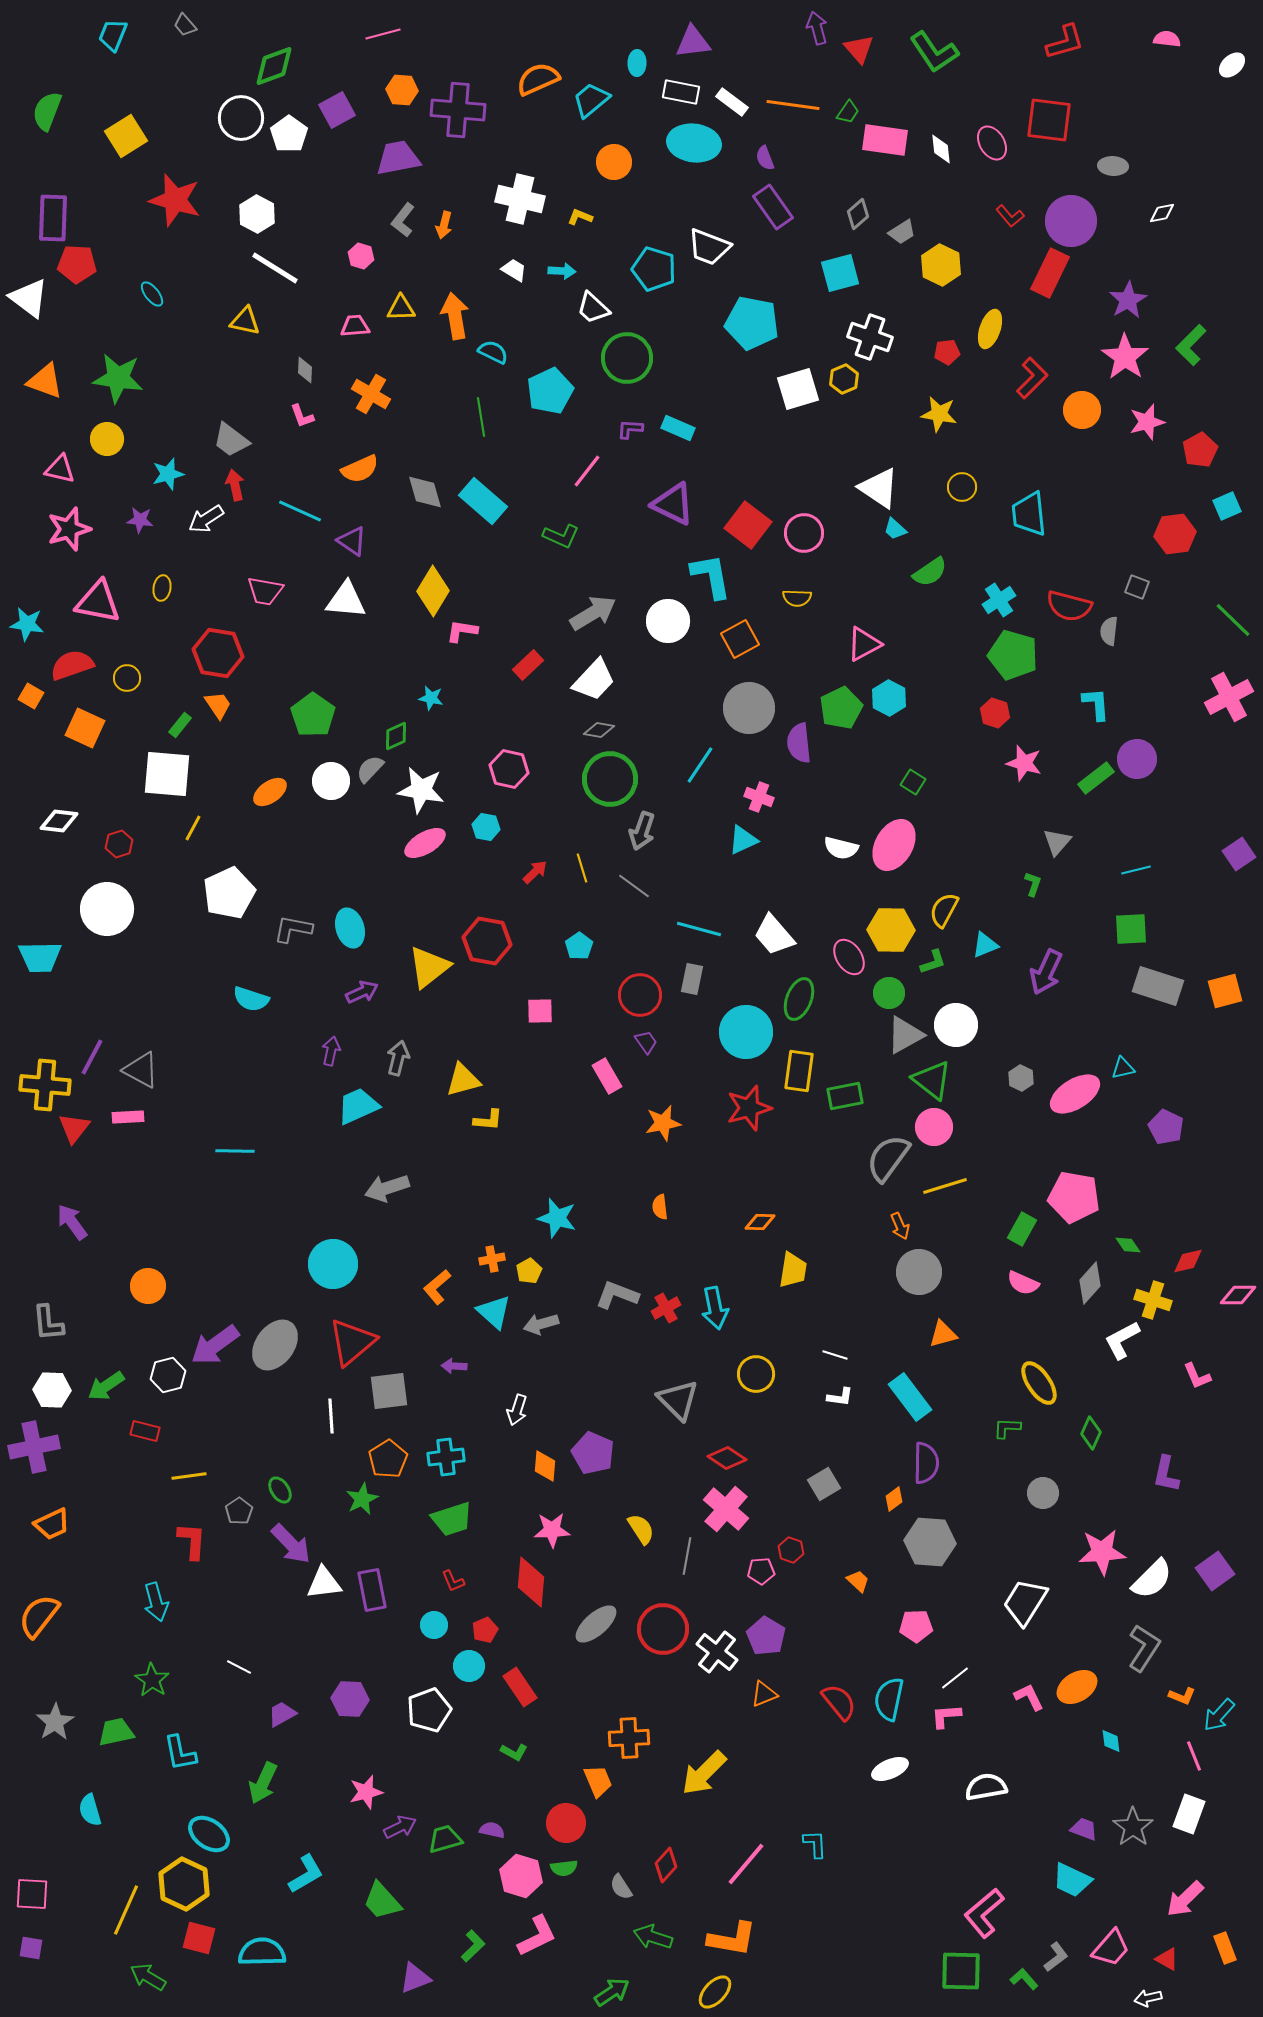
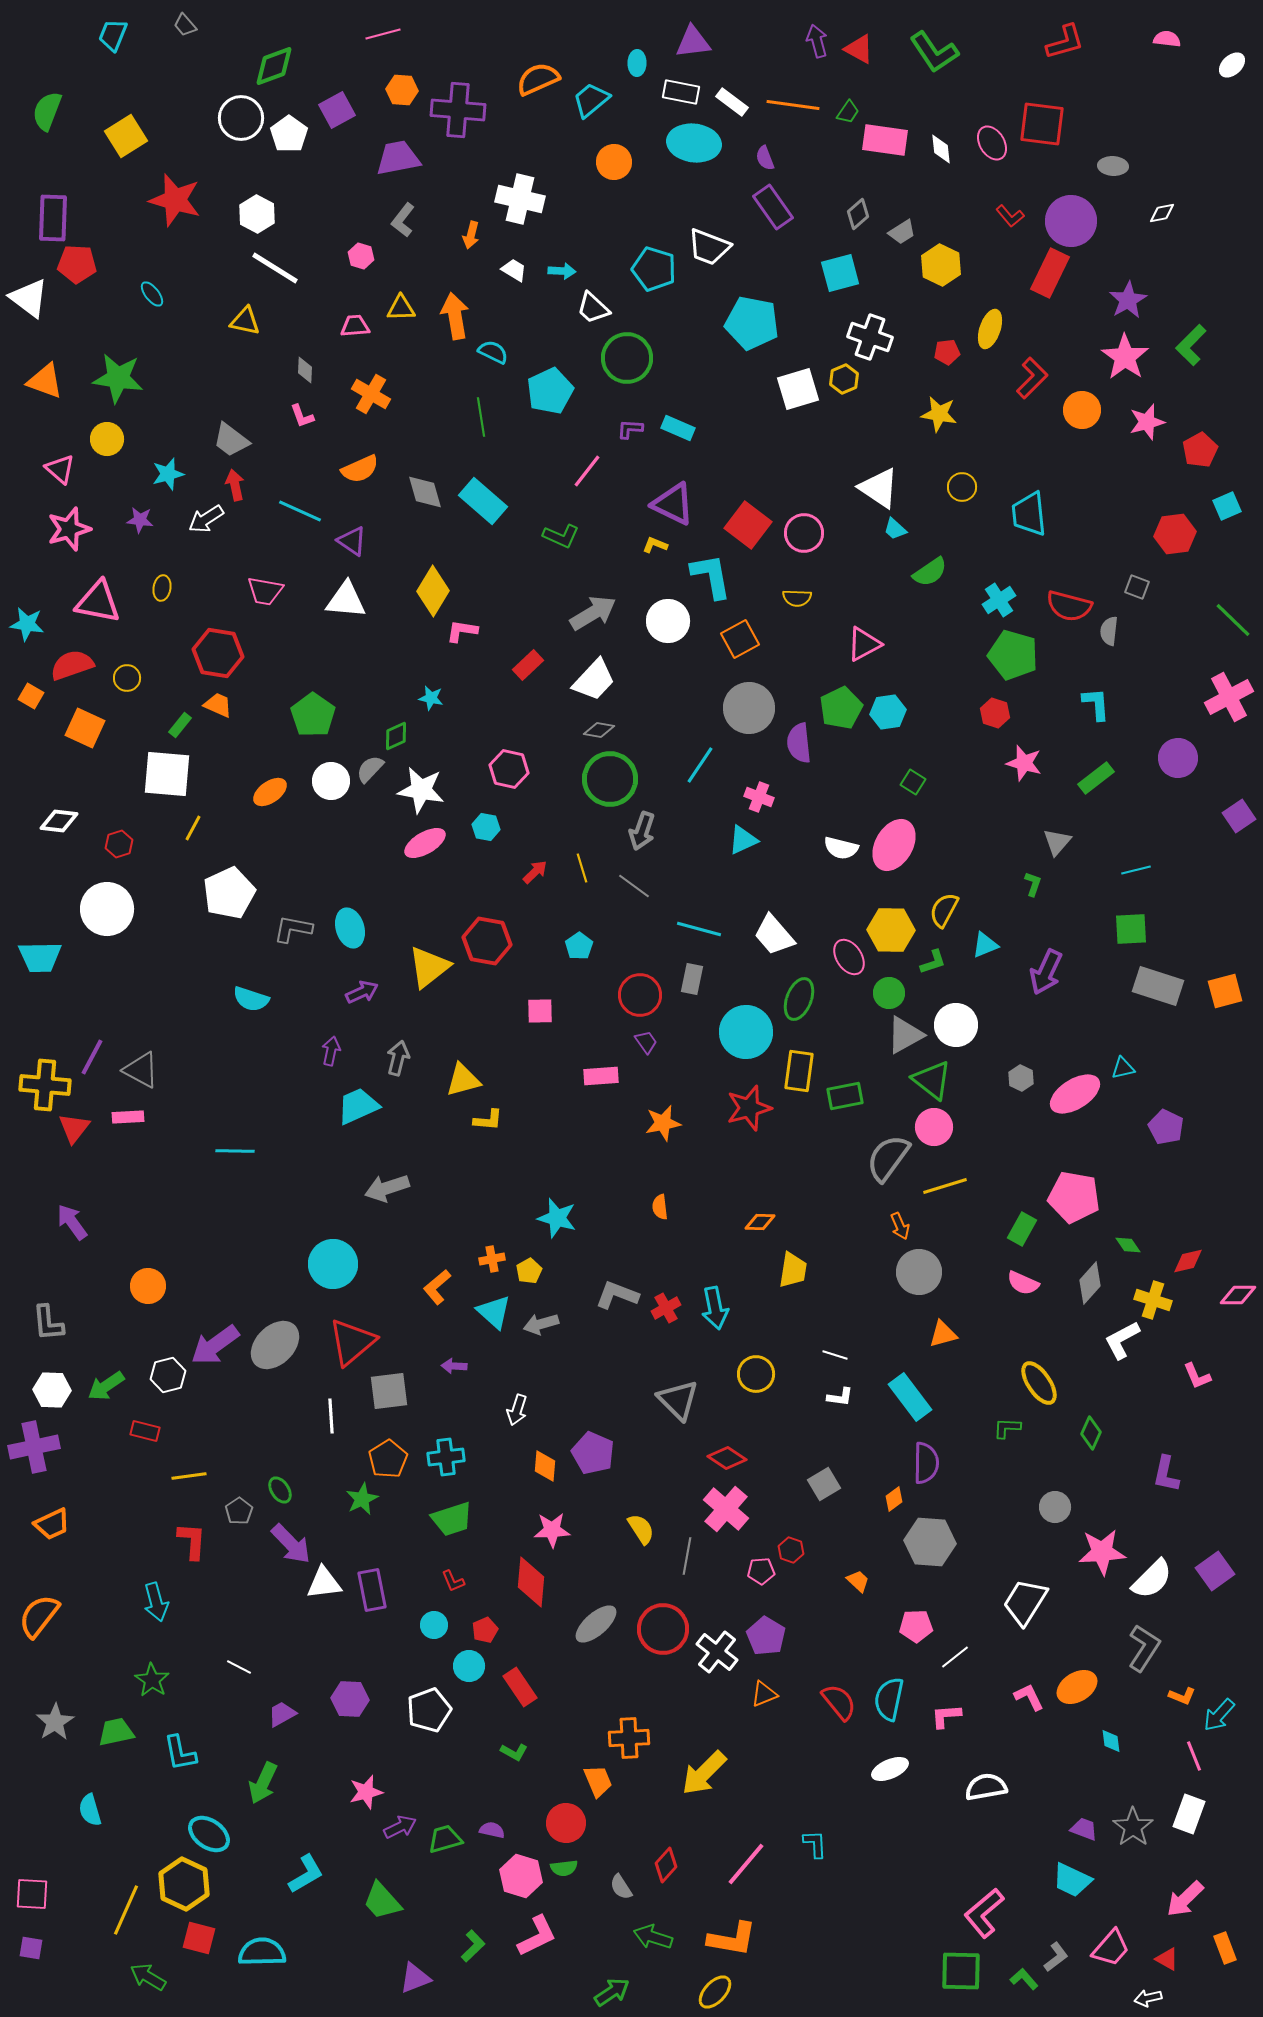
purple arrow at (817, 28): moved 13 px down
red triangle at (859, 49): rotated 20 degrees counterclockwise
red square at (1049, 120): moved 7 px left, 4 px down
yellow L-shape at (580, 217): moved 75 px right, 328 px down
orange arrow at (444, 225): moved 27 px right, 10 px down
pink triangle at (60, 469): rotated 28 degrees clockwise
cyan hexagon at (889, 698): moved 1 px left, 14 px down; rotated 24 degrees clockwise
orange trapezoid at (218, 705): rotated 32 degrees counterclockwise
purple circle at (1137, 759): moved 41 px right, 1 px up
purple square at (1239, 854): moved 38 px up
pink rectangle at (607, 1076): moved 6 px left; rotated 64 degrees counterclockwise
gray ellipse at (275, 1345): rotated 9 degrees clockwise
gray circle at (1043, 1493): moved 12 px right, 14 px down
white line at (955, 1678): moved 21 px up
